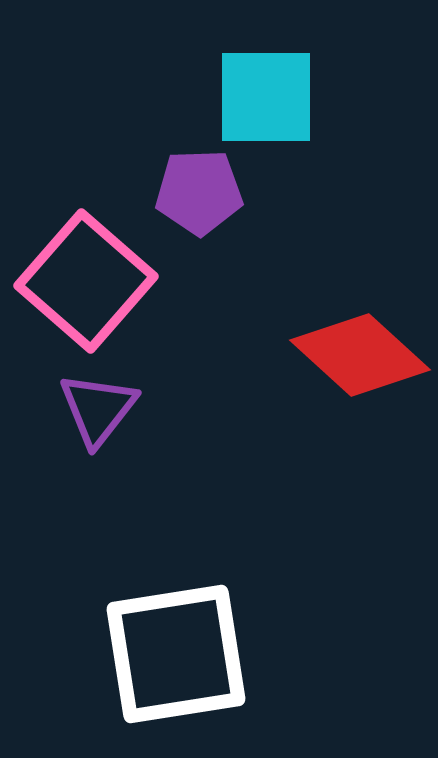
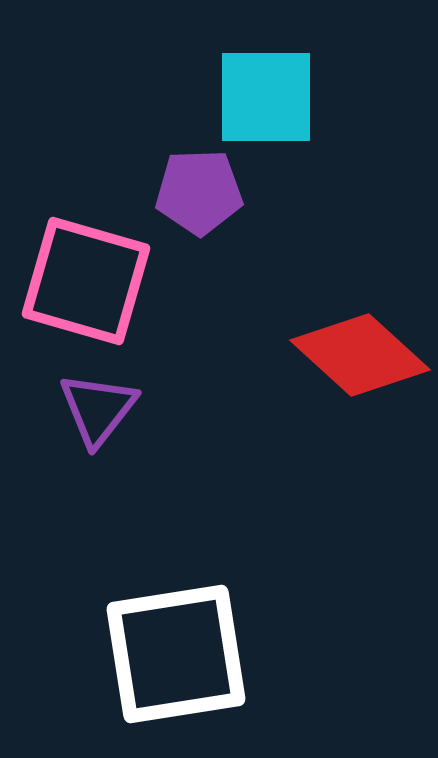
pink square: rotated 25 degrees counterclockwise
